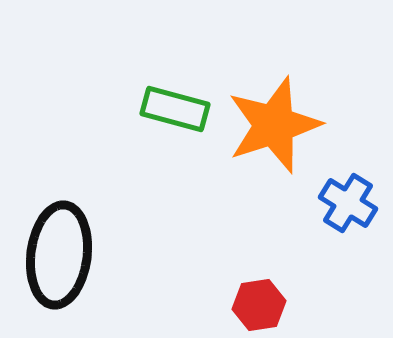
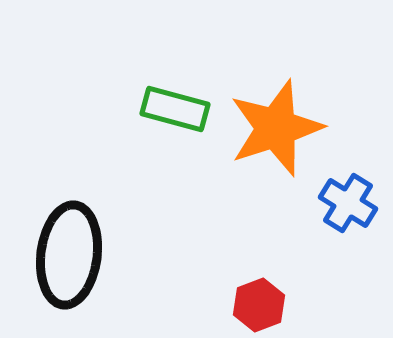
orange star: moved 2 px right, 3 px down
black ellipse: moved 10 px right
red hexagon: rotated 12 degrees counterclockwise
